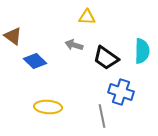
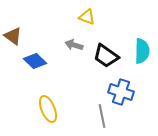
yellow triangle: rotated 18 degrees clockwise
black trapezoid: moved 2 px up
yellow ellipse: moved 2 px down; rotated 64 degrees clockwise
